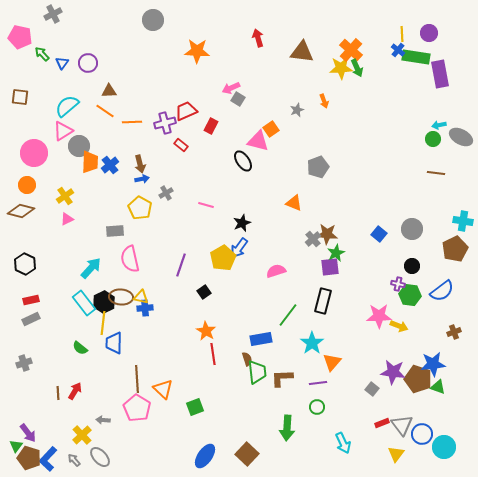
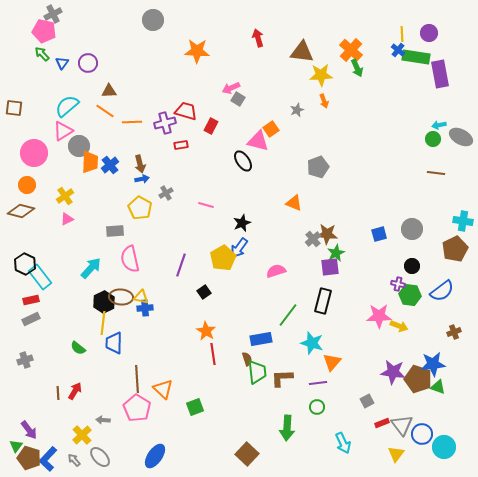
pink pentagon at (20, 37): moved 24 px right, 6 px up
yellow star at (341, 68): moved 20 px left, 7 px down
brown square at (20, 97): moved 6 px left, 11 px down
red trapezoid at (186, 111): rotated 40 degrees clockwise
red rectangle at (181, 145): rotated 48 degrees counterclockwise
blue square at (379, 234): rotated 35 degrees clockwise
cyan rectangle at (84, 303): moved 44 px left, 26 px up
cyan star at (312, 343): rotated 20 degrees counterclockwise
green semicircle at (80, 348): moved 2 px left
gray cross at (24, 363): moved 1 px right, 3 px up
gray square at (372, 389): moved 5 px left, 12 px down; rotated 24 degrees clockwise
purple arrow at (28, 433): moved 1 px right, 3 px up
blue ellipse at (205, 456): moved 50 px left
